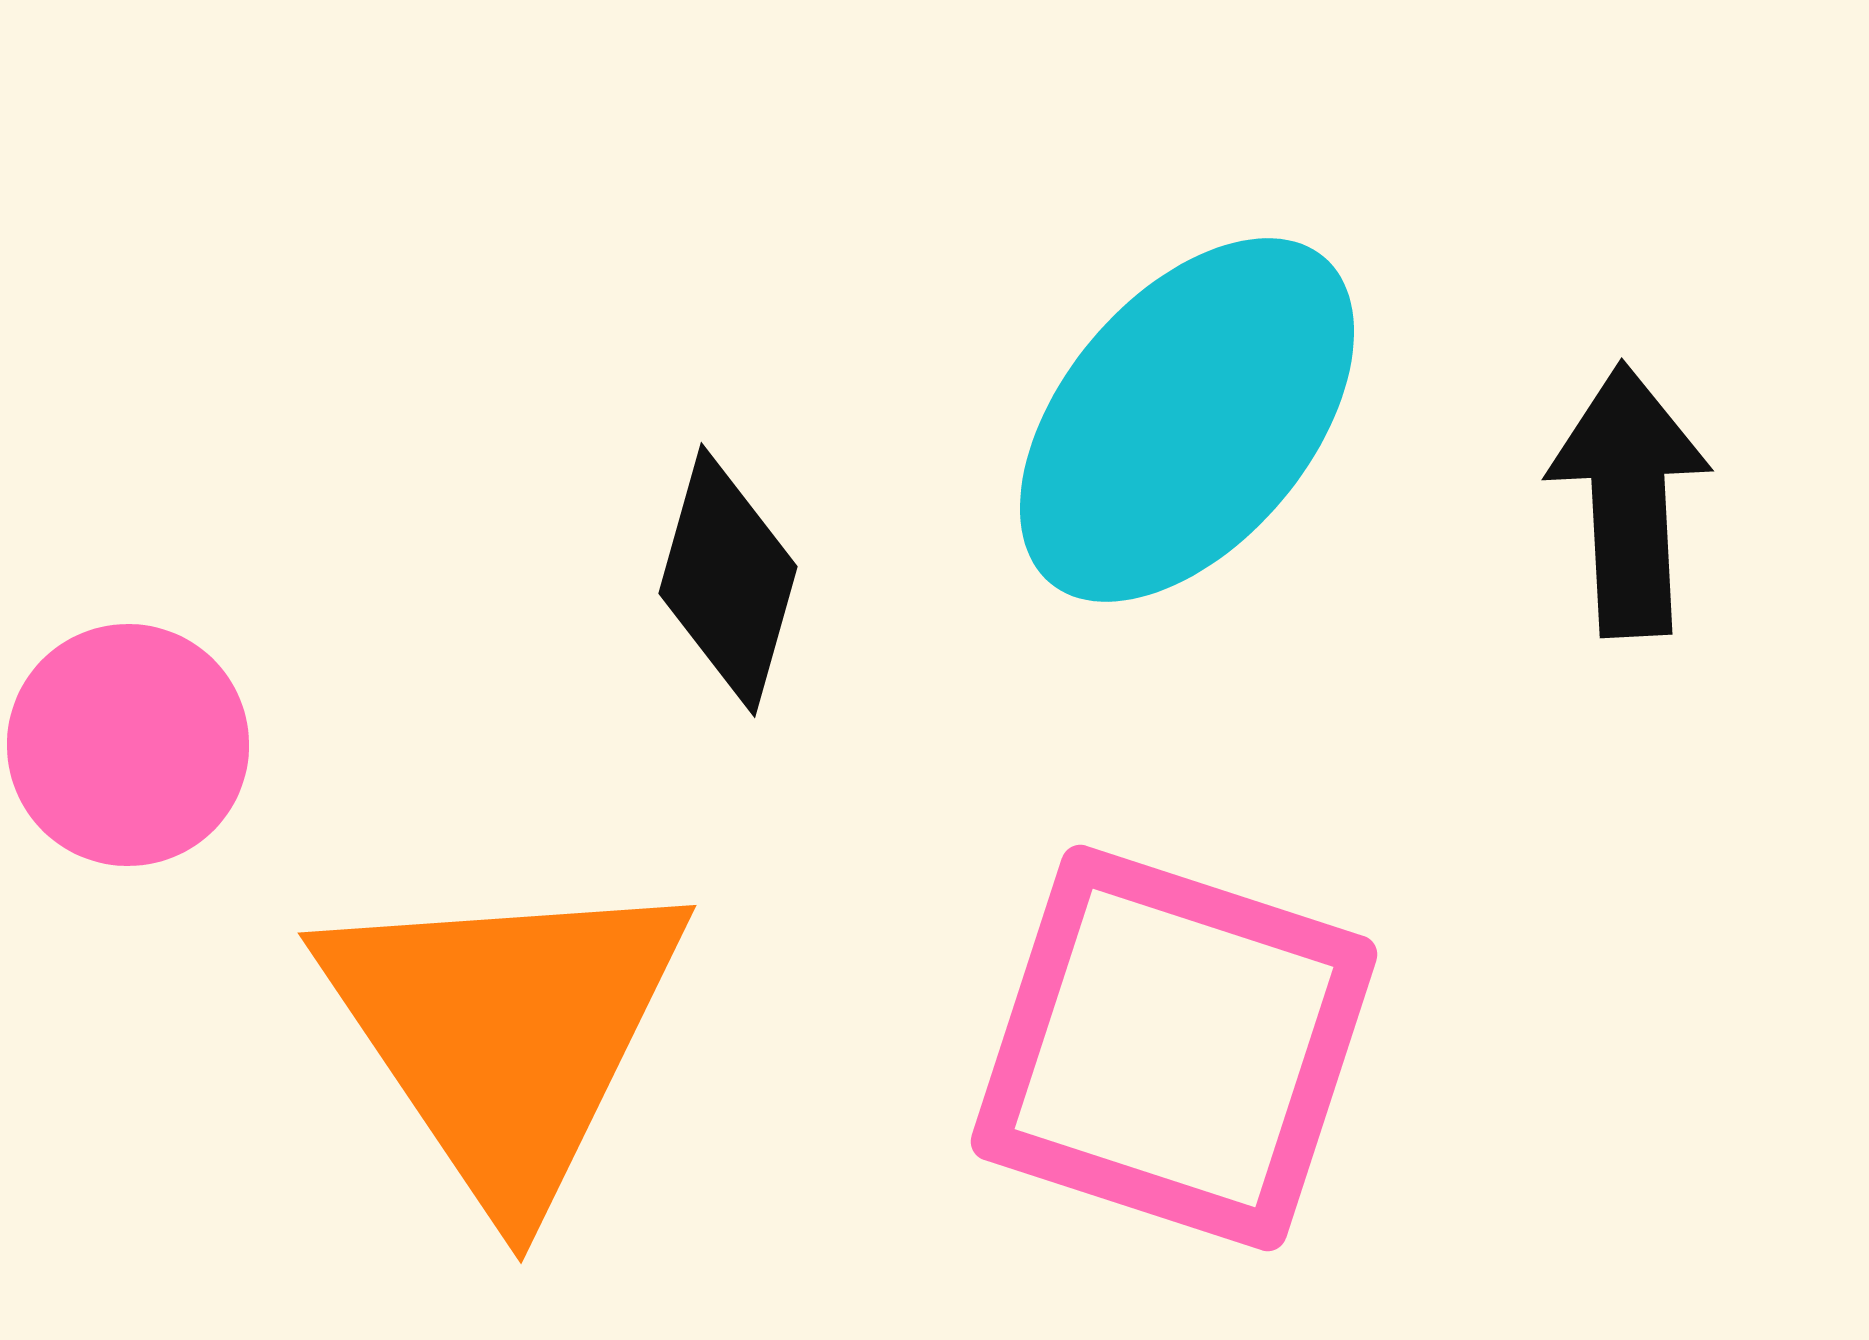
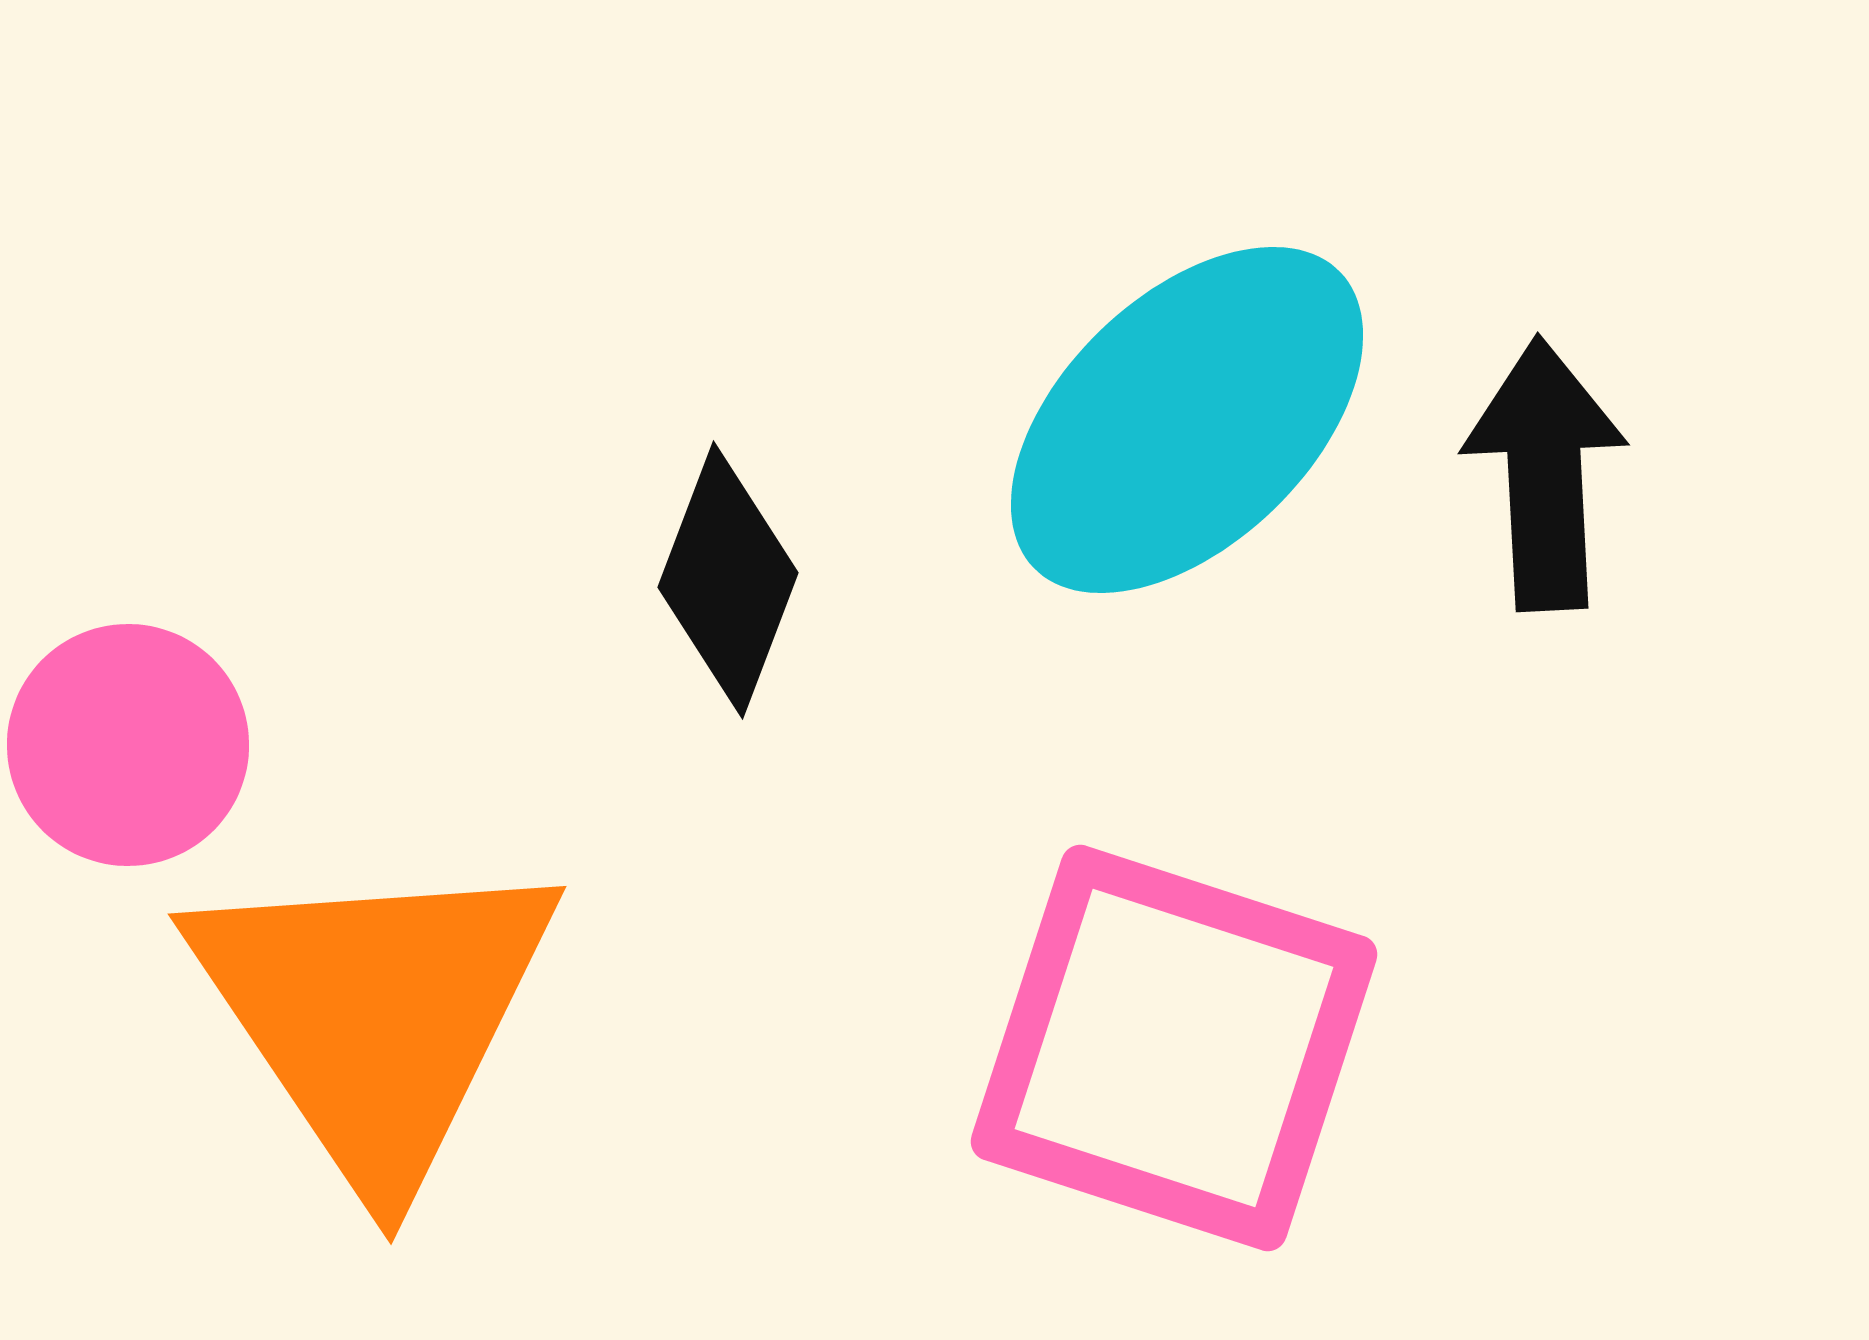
cyan ellipse: rotated 6 degrees clockwise
black arrow: moved 84 px left, 26 px up
black diamond: rotated 5 degrees clockwise
orange triangle: moved 130 px left, 19 px up
